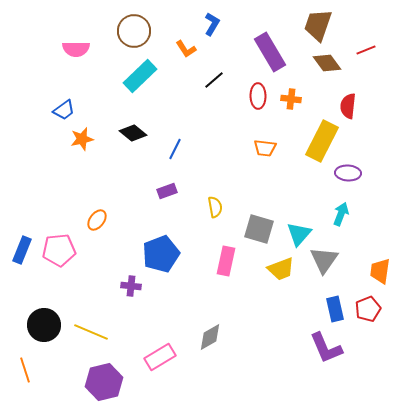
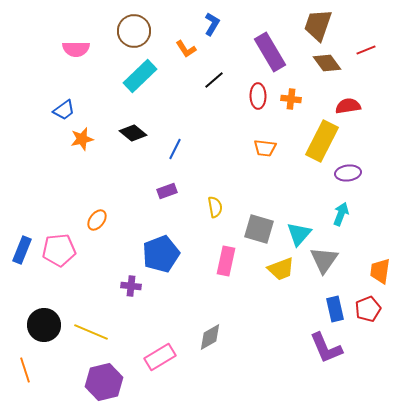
red semicircle at (348, 106): rotated 75 degrees clockwise
purple ellipse at (348, 173): rotated 10 degrees counterclockwise
